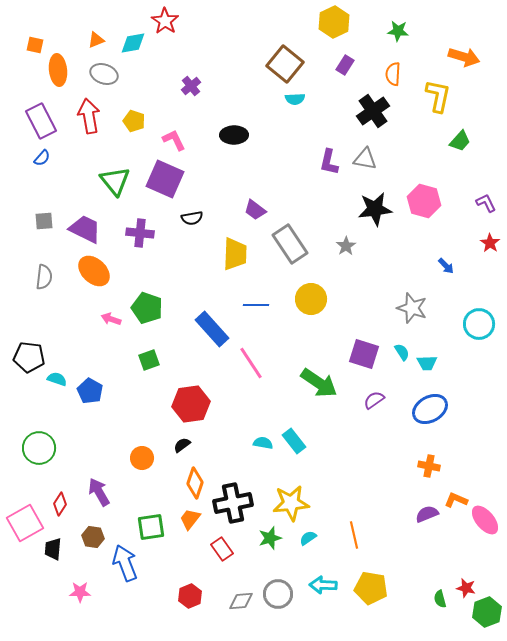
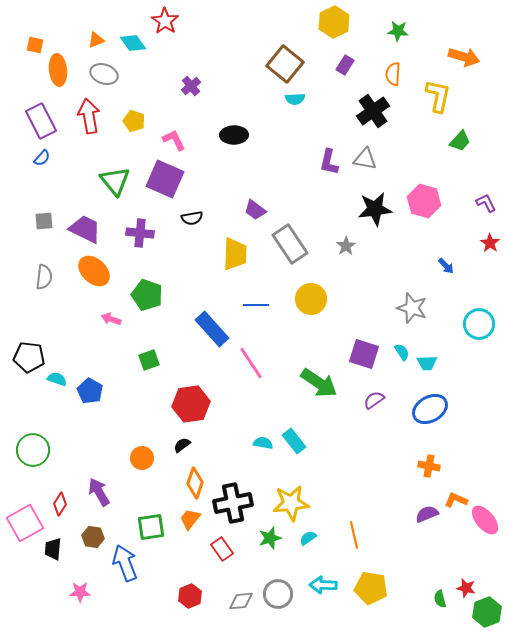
cyan diamond at (133, 43): rotated 64 degrees clockwise
green pentagon at (147, 308): moved 13 px up
green circle at (39, 448): moved 6 px left, 2 px down
